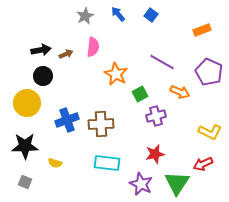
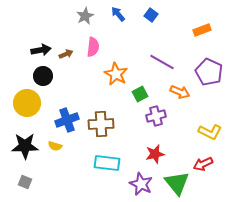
yellow semicircle: moved 17 px up
green triangle: rotated 12 degrees counterclockwise
